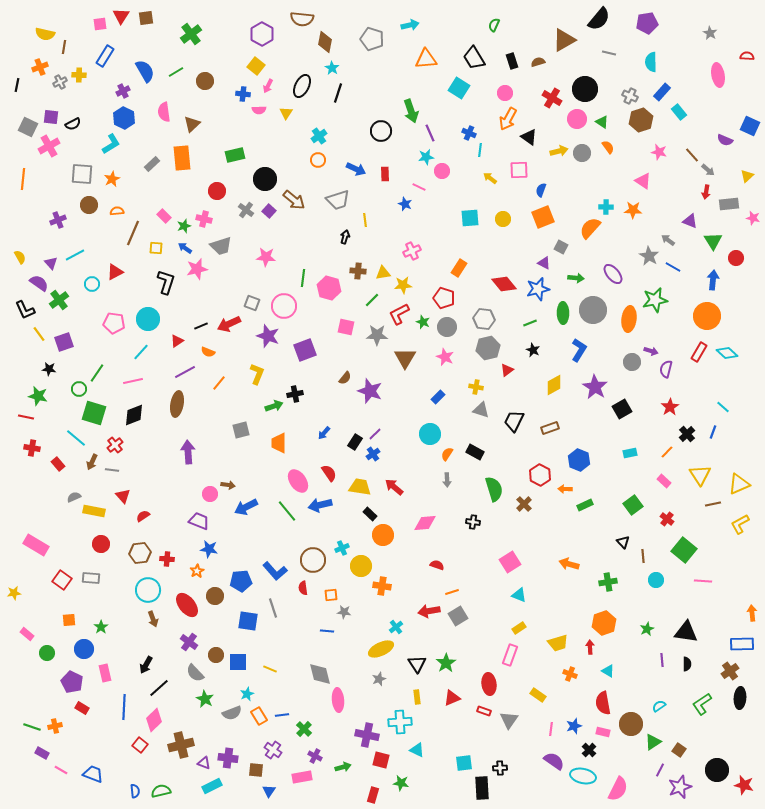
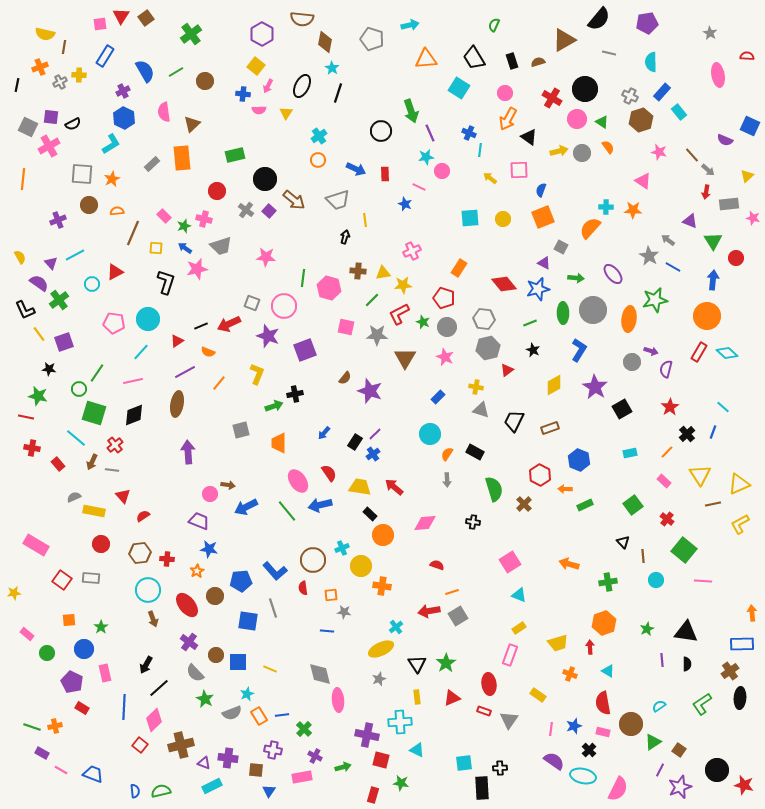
brown square at (146, 18): rotated 28 degrees counterclockwise
purple cross at (273, 750): rotated 24 degrees counterclockwise
